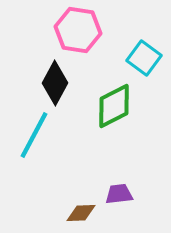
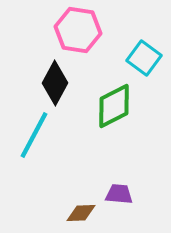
purple trapezoid: rotated 12 degrees clockwise
